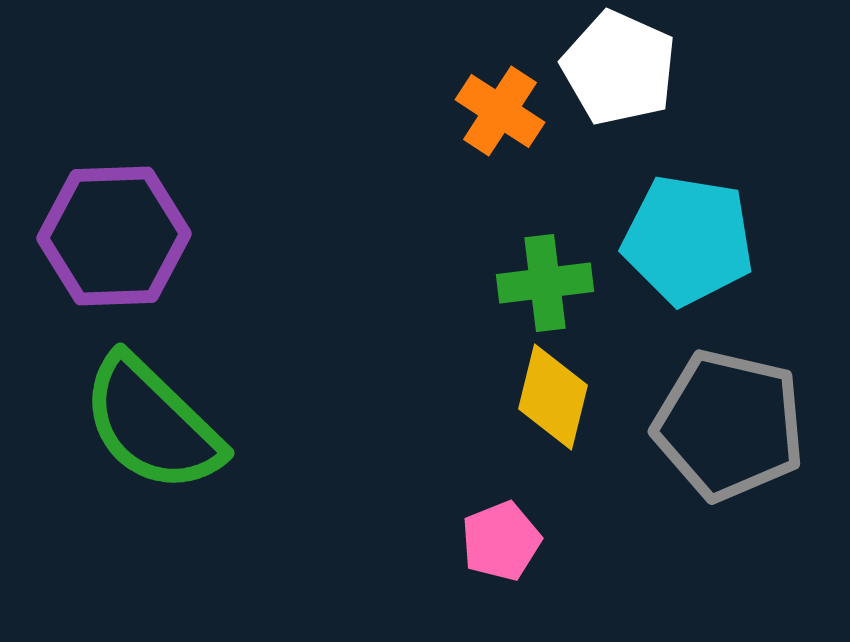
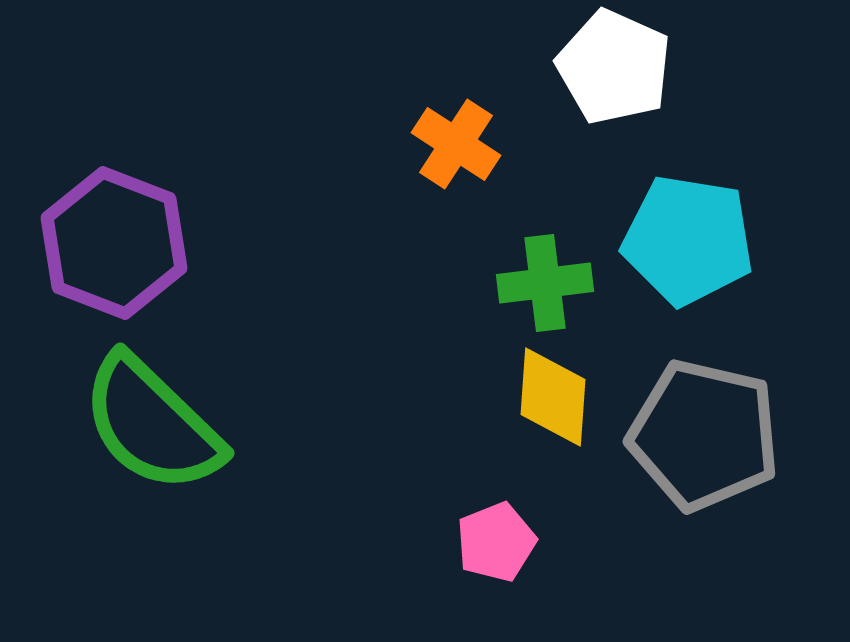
white pentagon: moved 5 px left, 1 px up
orange cross: moved 44 px left, 33 px down
purple hexagon: moved 7 px down; rotated 23 degrees clockwise
yellow diamond: rotated 10 degrees counterclockwise
gray pentagon: moved 25 px left, 10 px down
pink pentagon: moved 5 px left, 1 px down
